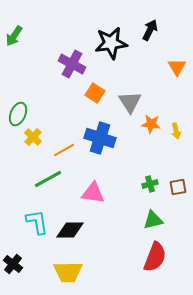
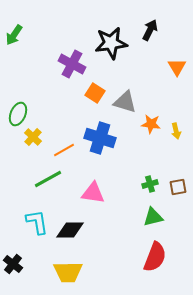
green arrow: moved 1 px up
gray triangle: moved 5 px left; rotated 40 degrees counterclockwise
green triangle: moved 3 px up
